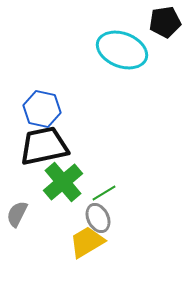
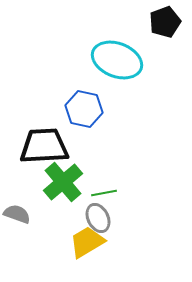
black pentagon: rotated 12 degrees counterclockwise
cyan ellipse: moved 5 px left, 10 px down
blue hexagon: moved 42 px right
black trapezoid: rotated 9 degrees clockwise
green line: rotated 20 degrees clockwise
gray semicircle: rotated 84 degrees clockwise
